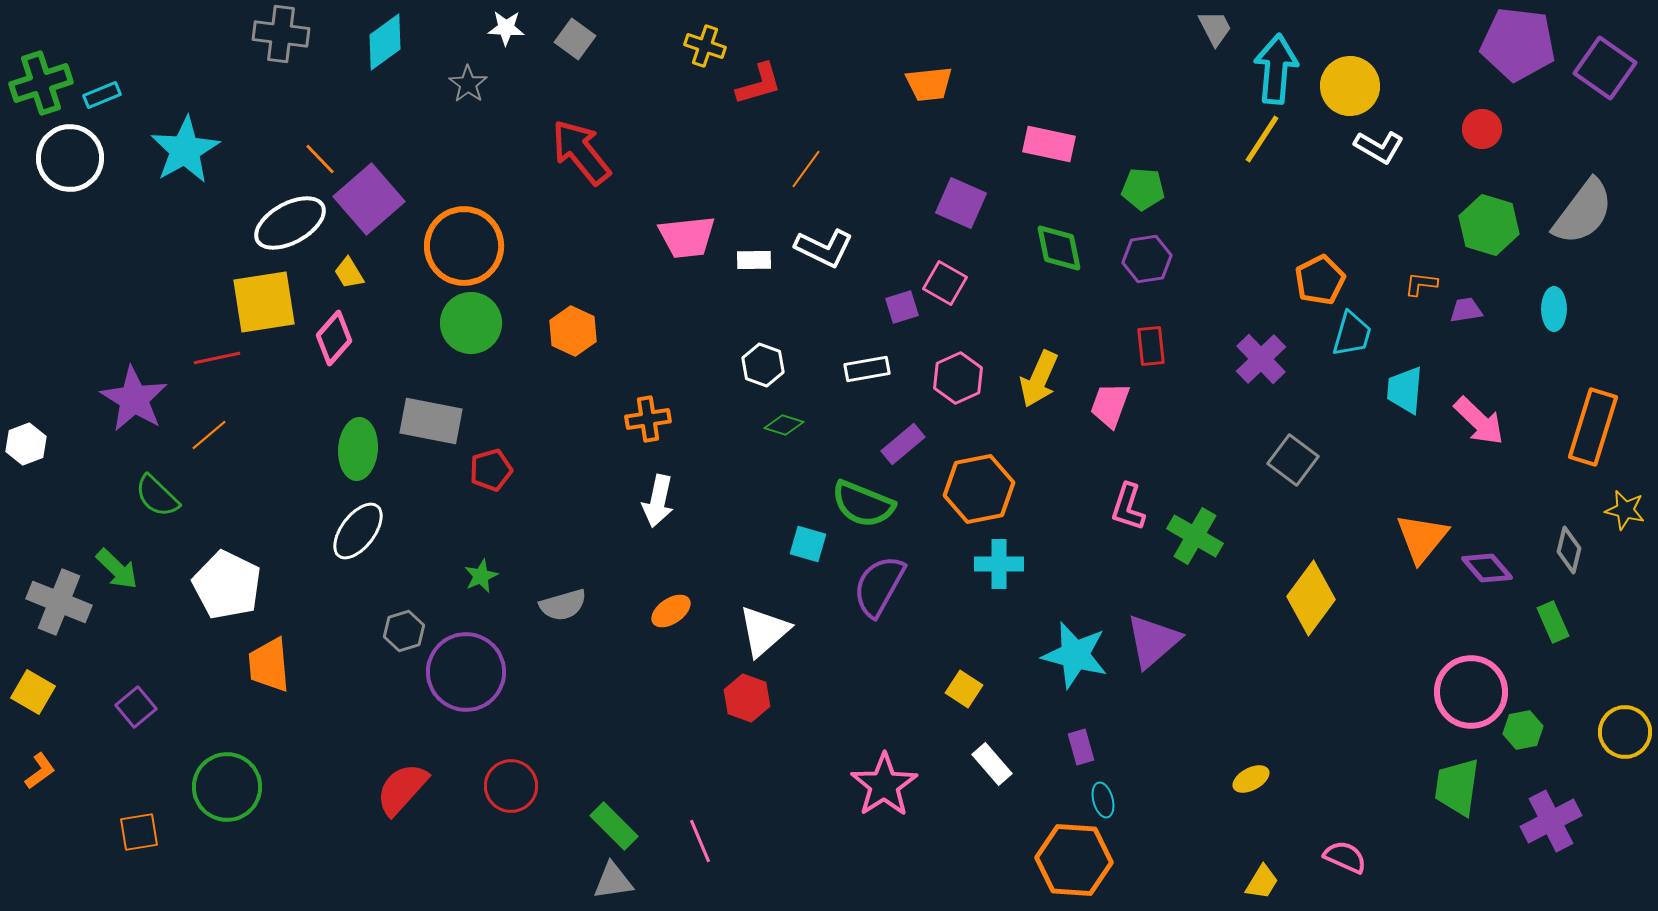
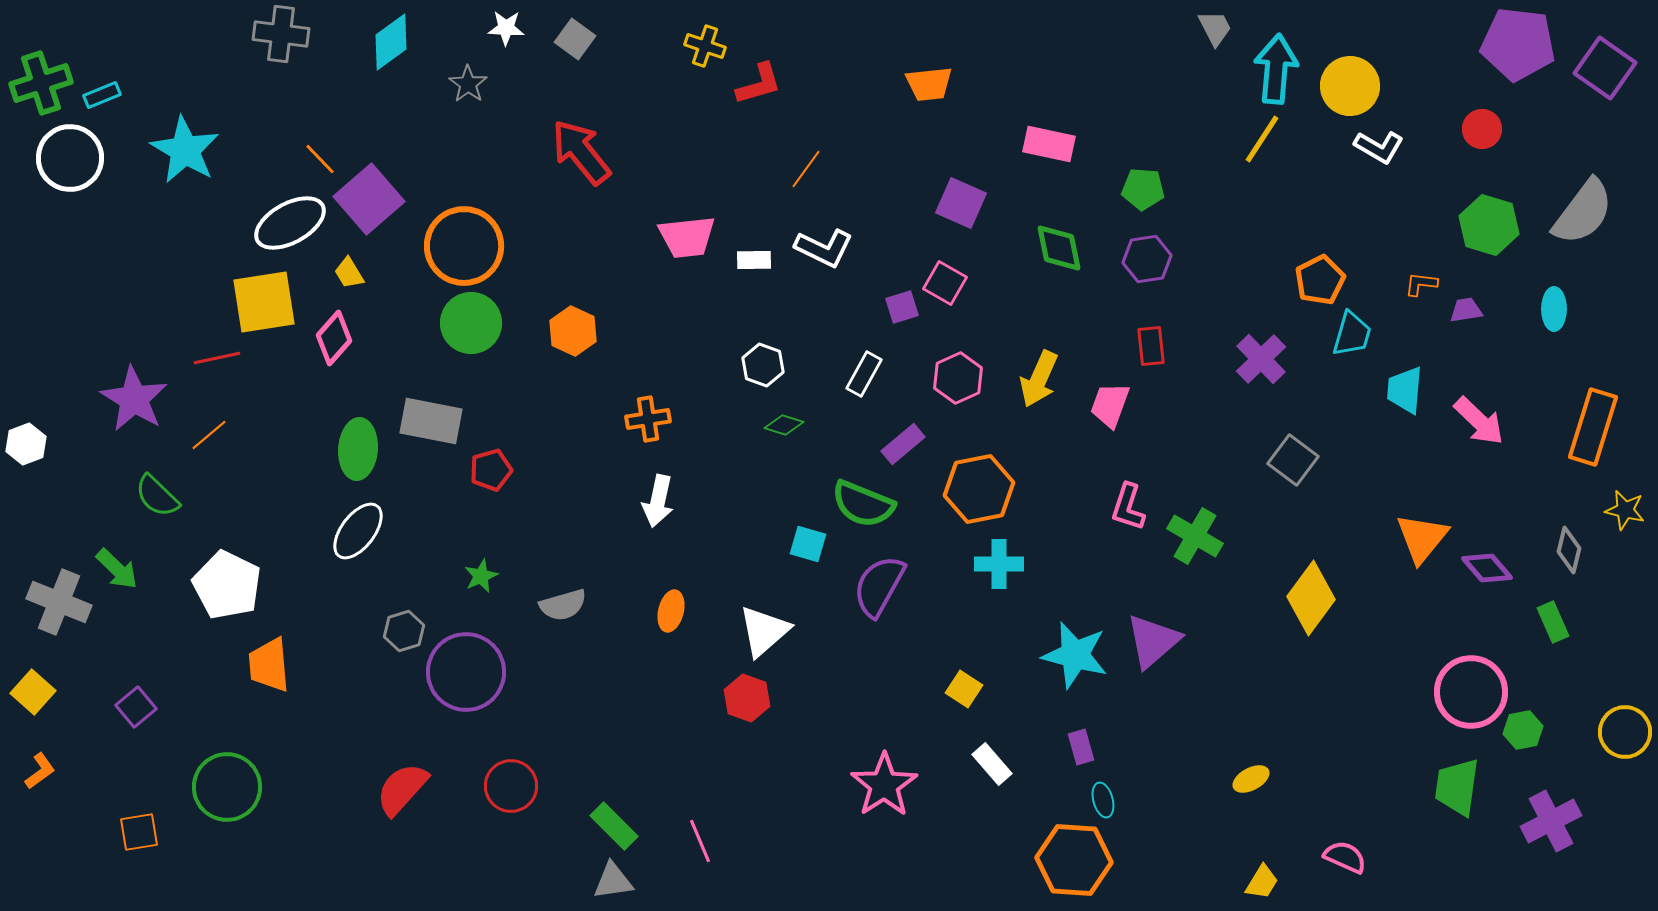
cyan diamond at (385, 42): moved 6 px right
cyan star at (185, 150): rotated 12 degrees counterclockwise
white rectangle at (867, 369): moved 3 px left, 5 px down; rotated 51 degrees counterclockwise
orange ellipse at (671, 611): rotated 42 degrees counterclockwise
yellow square at (33, 692): rotated 12 degrees clockwise
